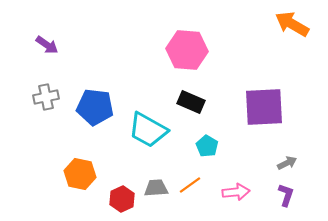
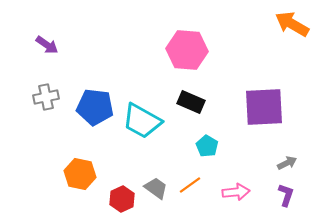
cyan trapezoid: moved 6 px left, 9 px up
gray trapezoid: rotated 40 degrees clockwise
